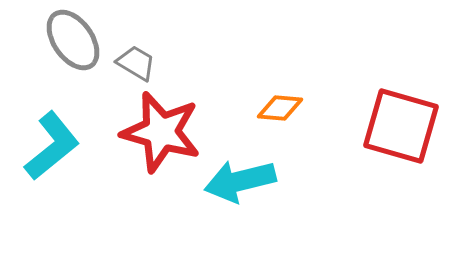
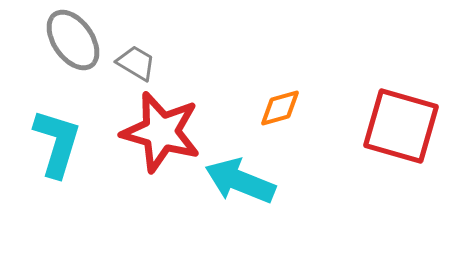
orange diamond: rotated 21 degrees counterclockwise
cyan L-shape: moved 5 px right, 3 px up; rotated 34 degrees counterclockwise
cyan arrow: rotated 36 degrees clockwise
